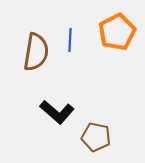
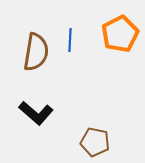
orange pentagon: moved 3 px right, 2 px down
black L-shape: moved 21 px left, 1 px down
brown pentagon: moved 1 px left, 5 px down
